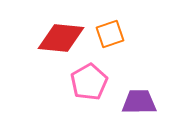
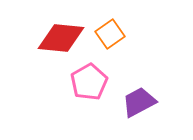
orange square: rotated 16 degrees counterclockwise
purple trapezoid: rotated 27 degrees counterclockwise
